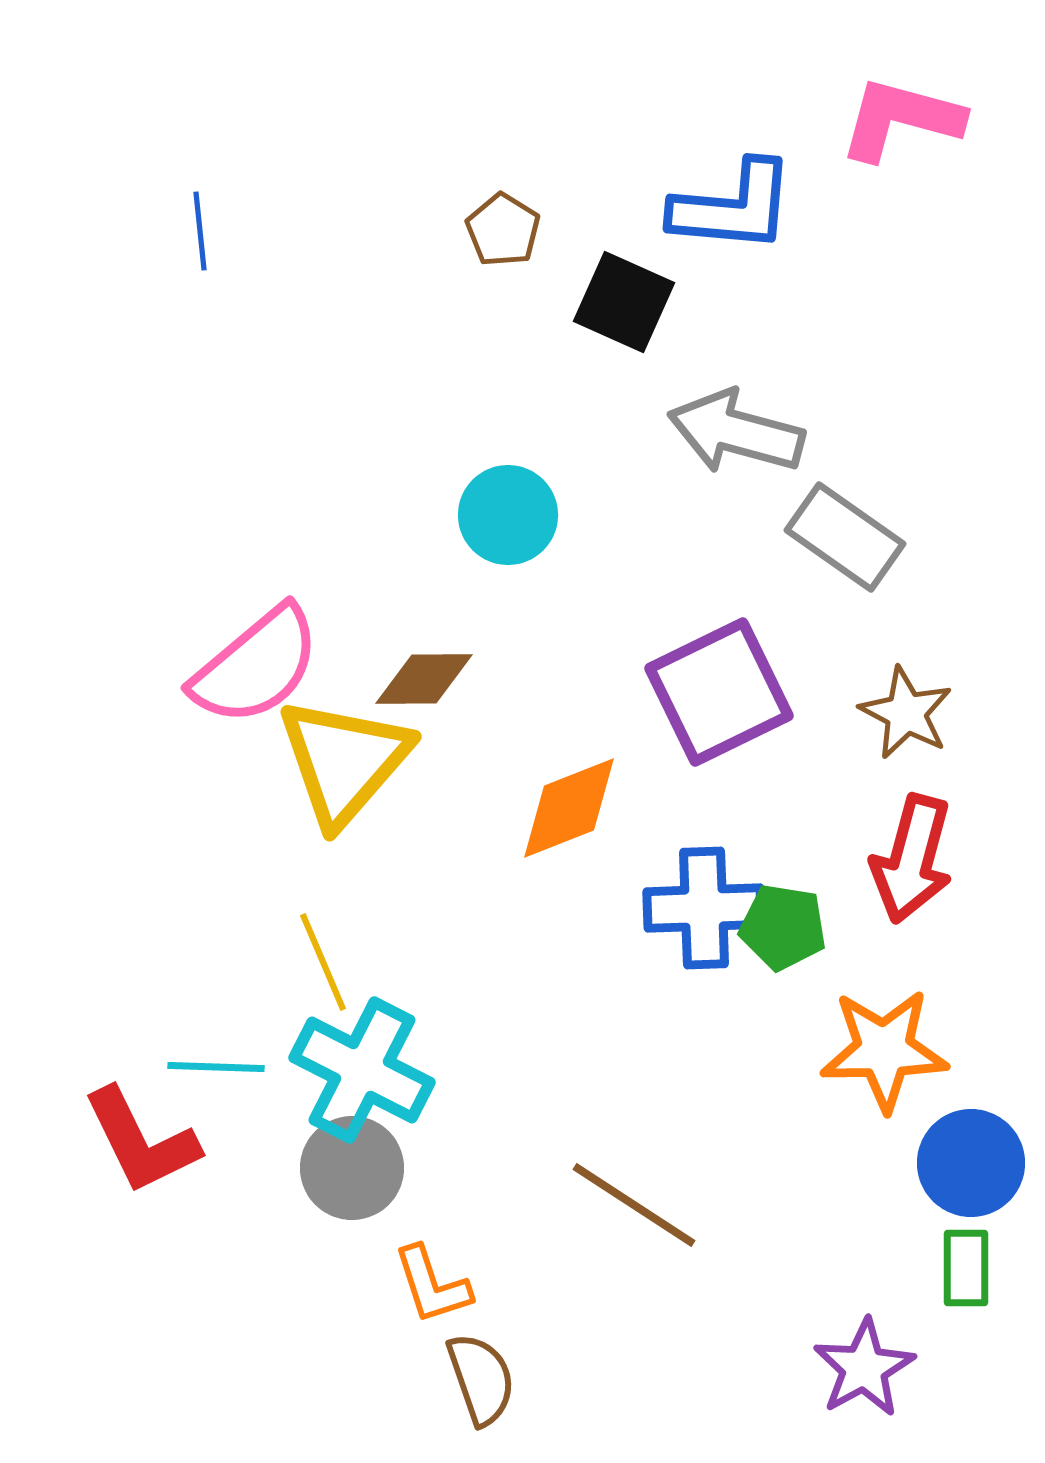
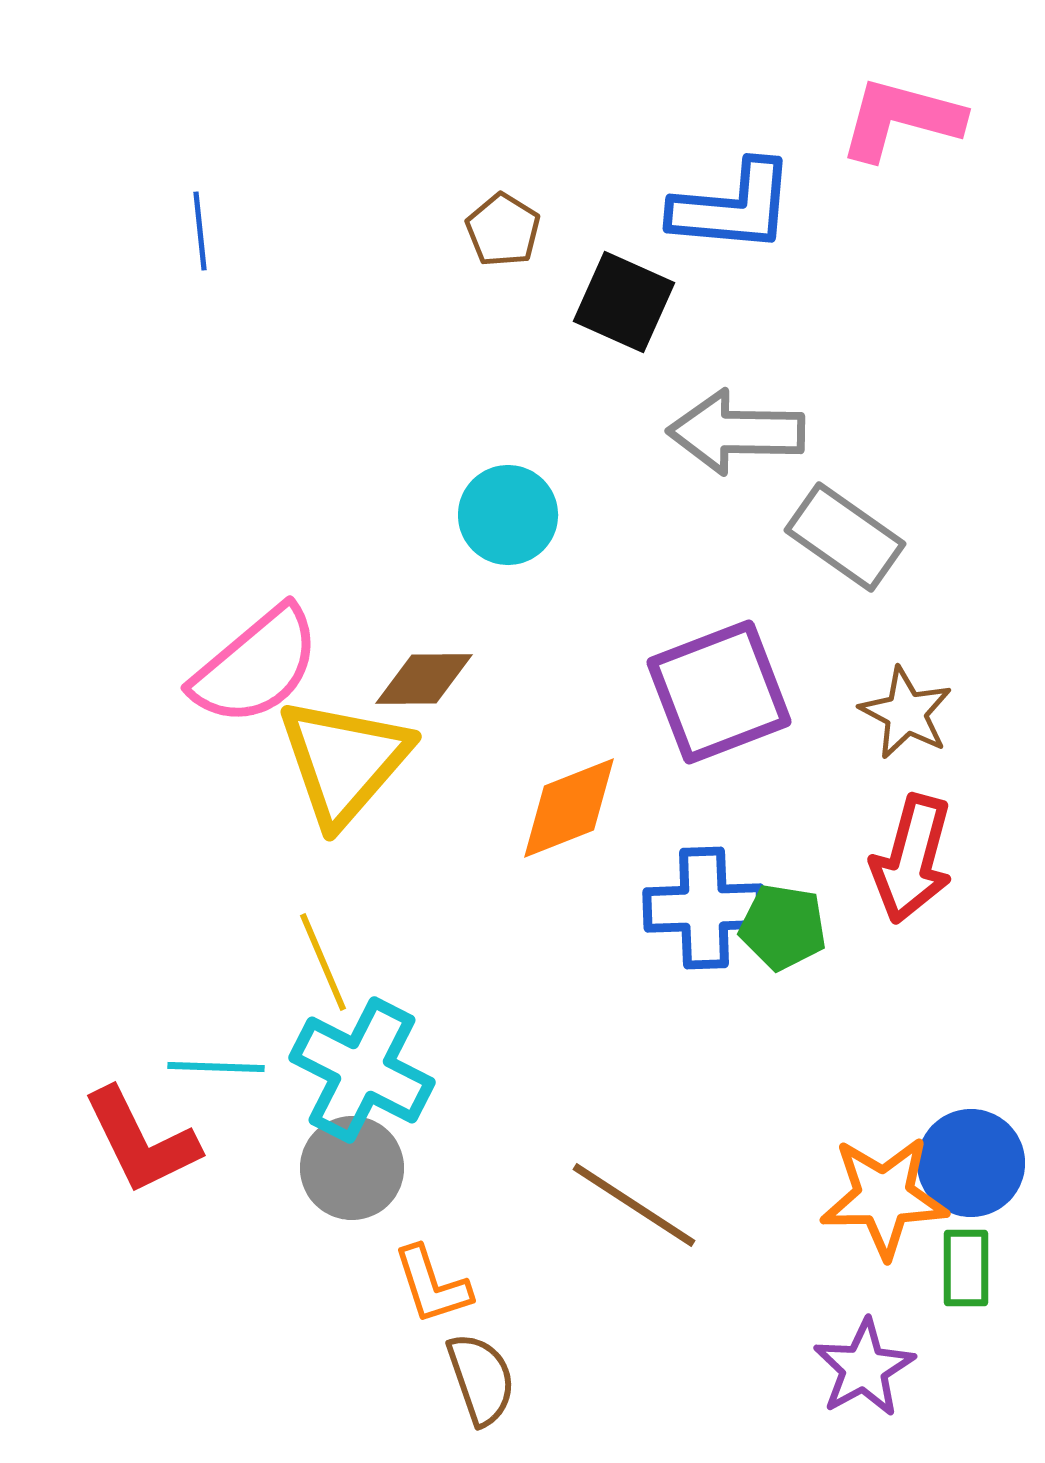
gray arrow: rotated 14 degrees counterclockwise
purple square: rotated 5 degrees clockwise
orange star: moved 147 px down
